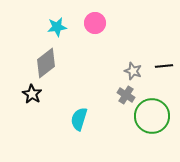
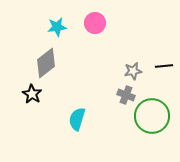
gray star: rotated 30 degrees counterclockwise
gray cross: rotated 12 degrees counterclockwise
cyan semicircle: moved 2 px left
